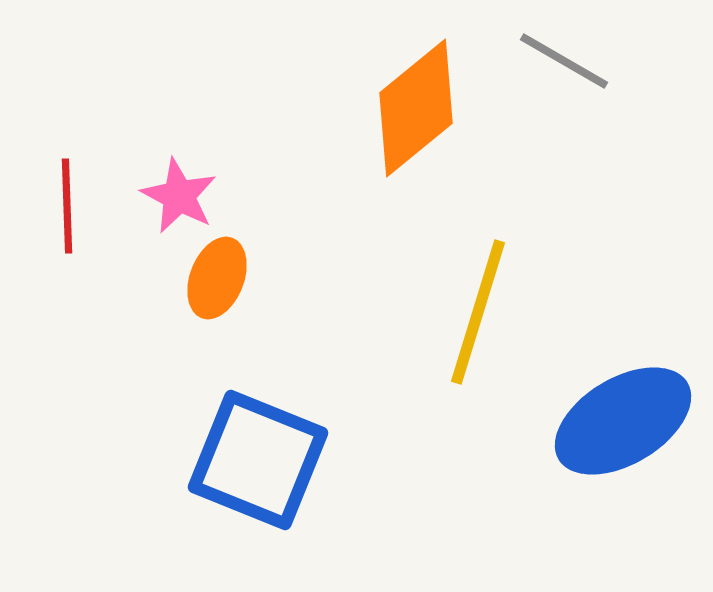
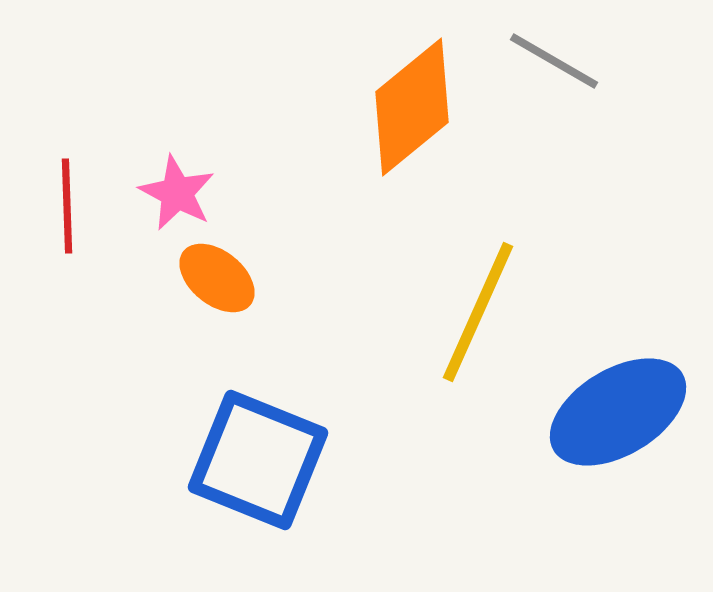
gray line: moved 10 px left
orange diamond: moved 4 px left, 1 px up
pink star: moved 2 px left, 3 px up
orange ellipse: rotated 72 degrees counterclockwise
yellow line: rotated 7 degrees clockwise
blue ellipse: moved 5 px left, 9 px up
